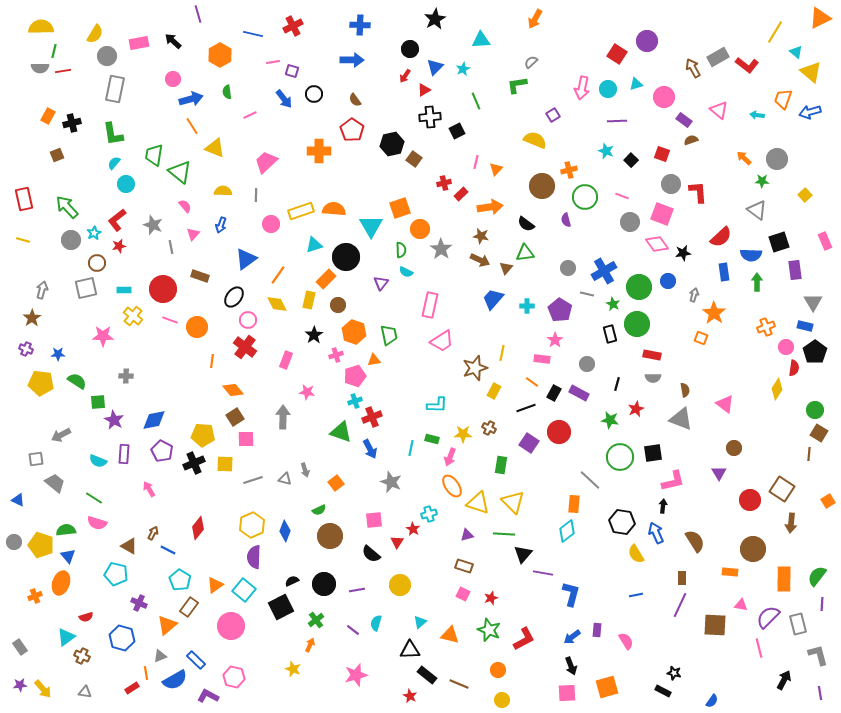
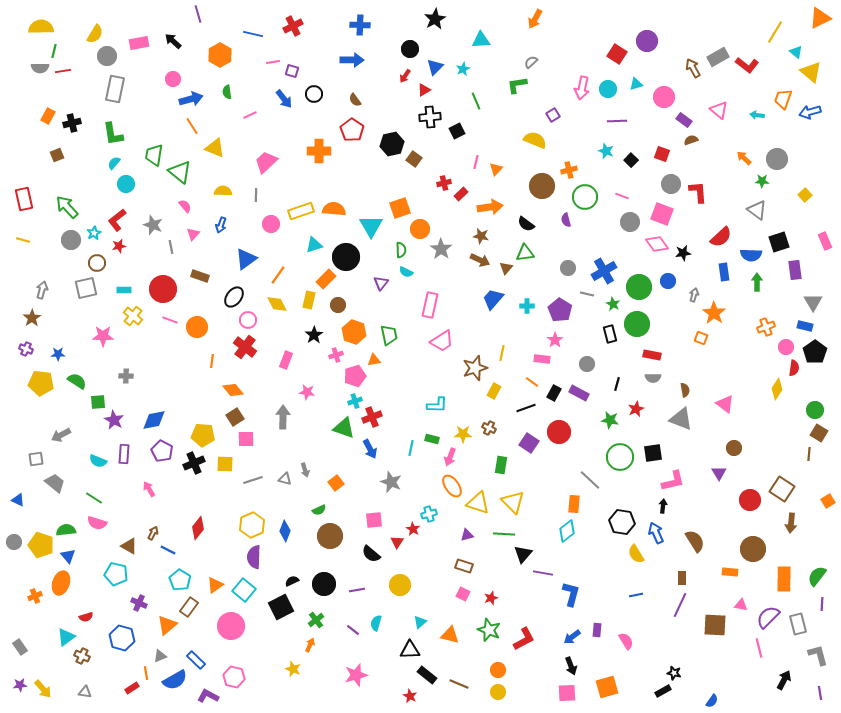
green triangle at (341, 432): moved 3 px right, 4 px up
black rectangle at (663, 691): rotated 56 degrees counterclockwise
yellow circle at (502, 700): moved 4 px left, 8 px up
